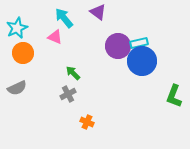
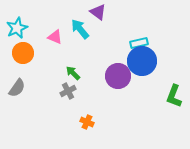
cyan arrow: moved 16 px right, 11 px down
purple circle: moved 30 px down
gray semicircle: rotated 30 degrees counterclockwise
gray cross: moved 3 px up
